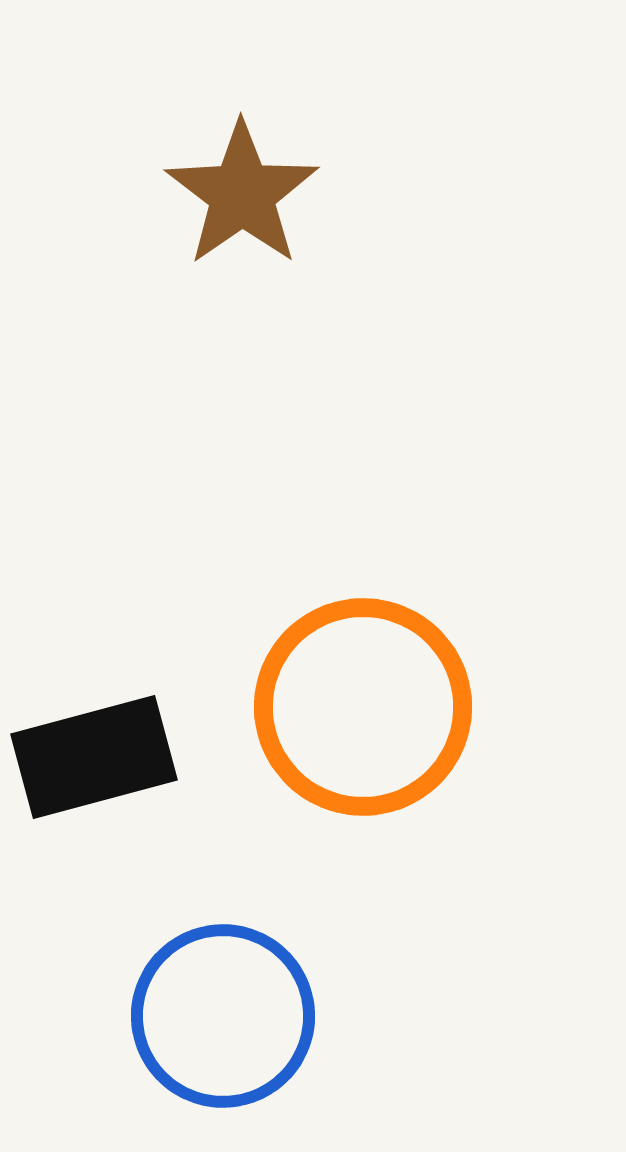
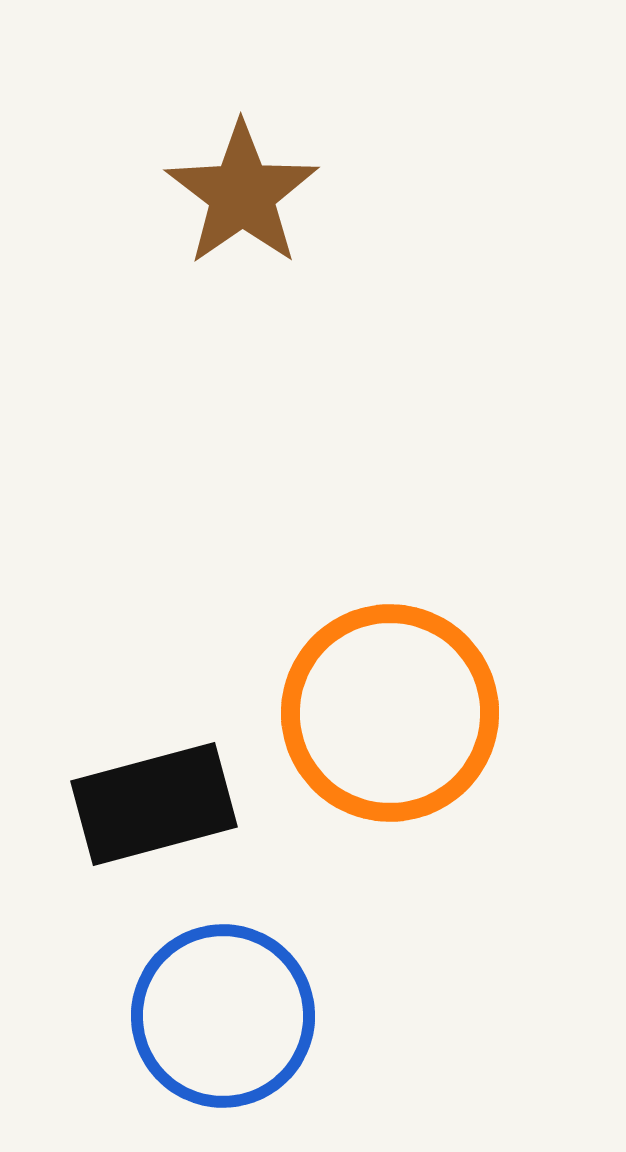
orange circle: moved 27 px right, 6 px down
black rectangle: moved 60 px right, 47 px down
